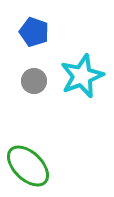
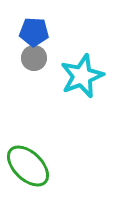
blue pentagon: rotated 16 degrees counterclockwise
gray circle: moved 23 px up
